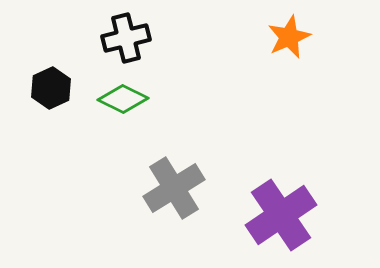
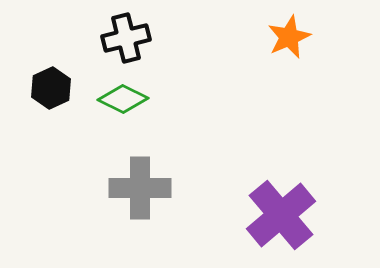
gray cross: moved 34 px left; rotated 32 degrees clockwise
purple cross: rotated 6 degrees counterclockwise
